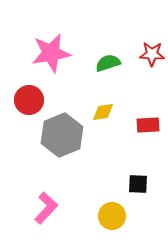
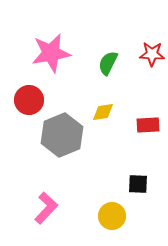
green semicircle: rotated 45 degrees counterclockwise
